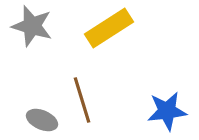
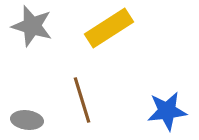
gray ellipse: moved 15 px left; rotated 16 degrees counterclockwise
